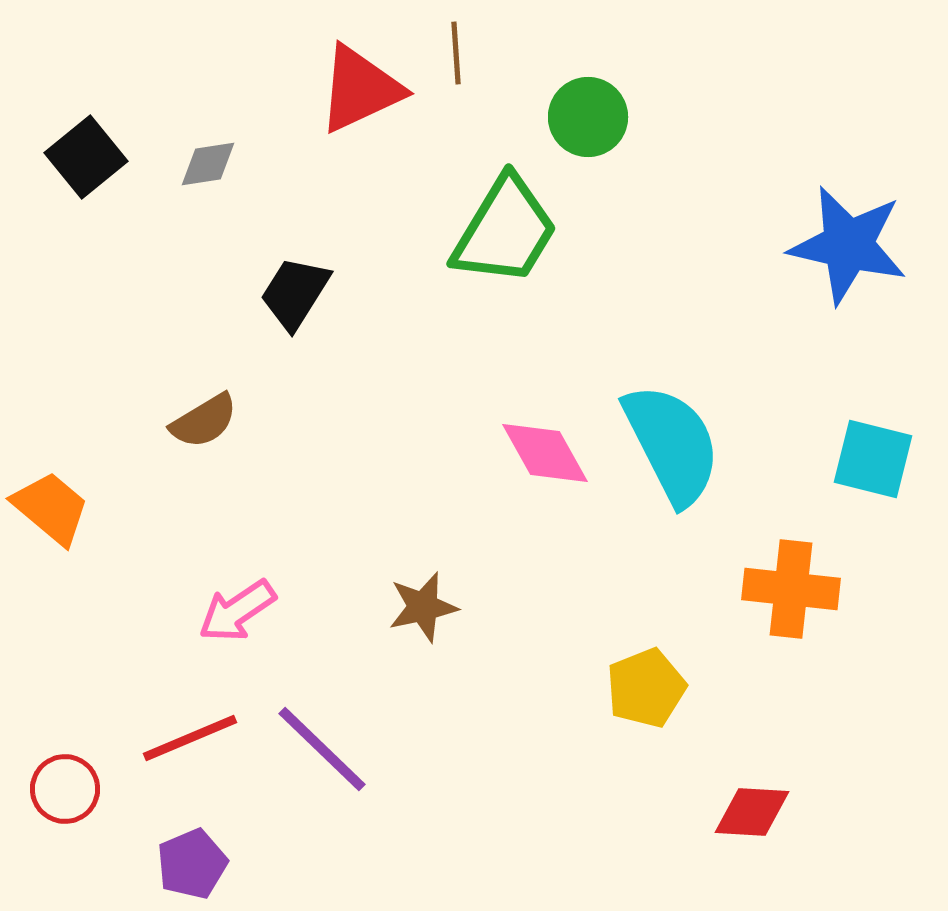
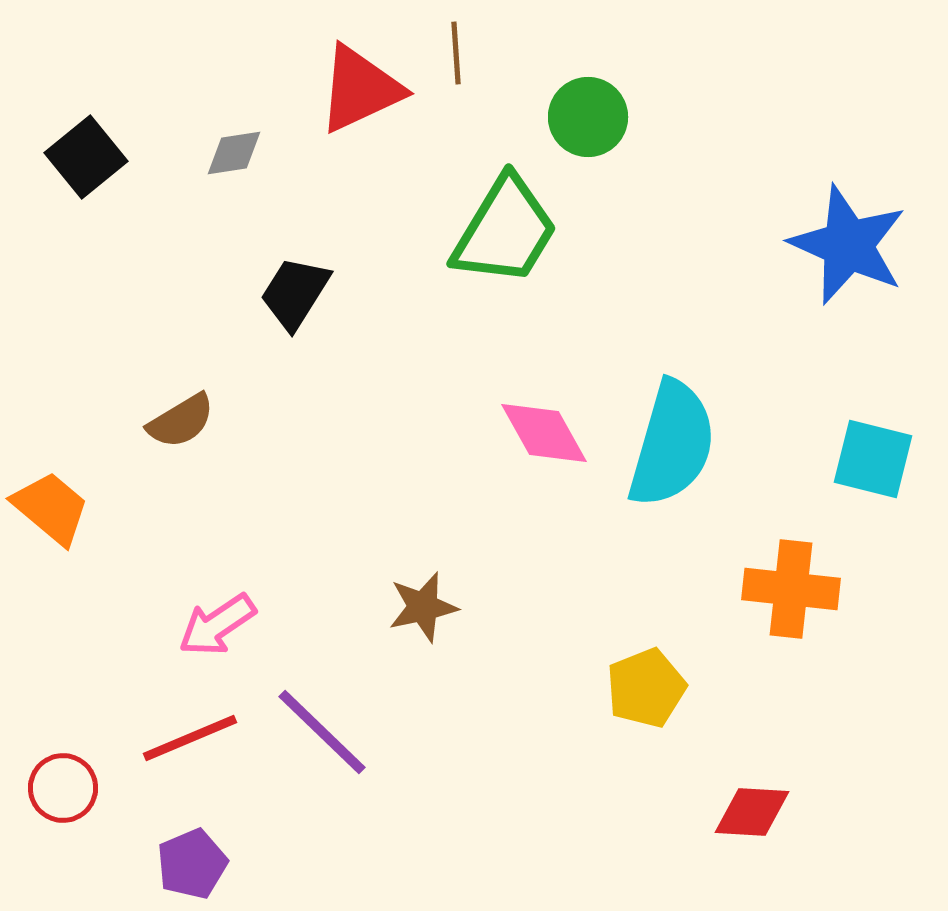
gray diamond: moved 26 px right, 11 px up
blue star: rotated 11 degrees clockwise
brown semicircle: moved 23 px left
cyan semicircle: rotated 43 degrees clockwise
pink diamond: moved 1 px left, 20 px up
pink arrow: moved 20 px left, 14 px down
purple line: moved 17 px up
red circle: moved 2 px left, 1 px up
